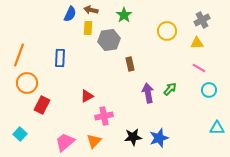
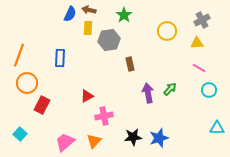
brown arrow: moved 2 px left
